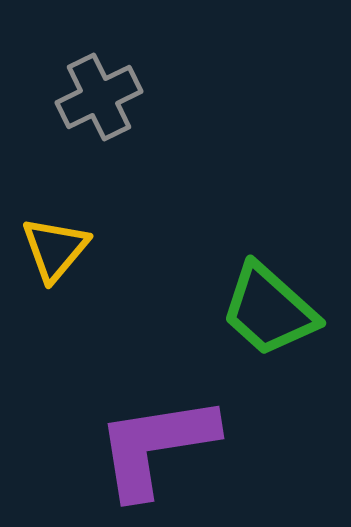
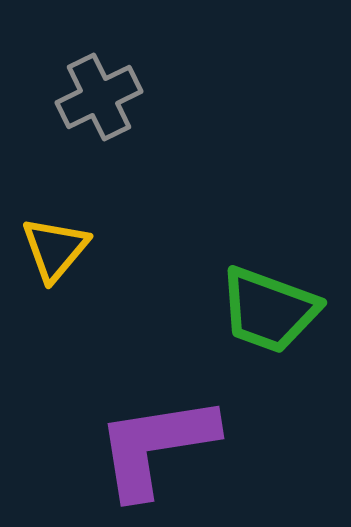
green trapezoid: rotated 22 degrees counterclockwise
